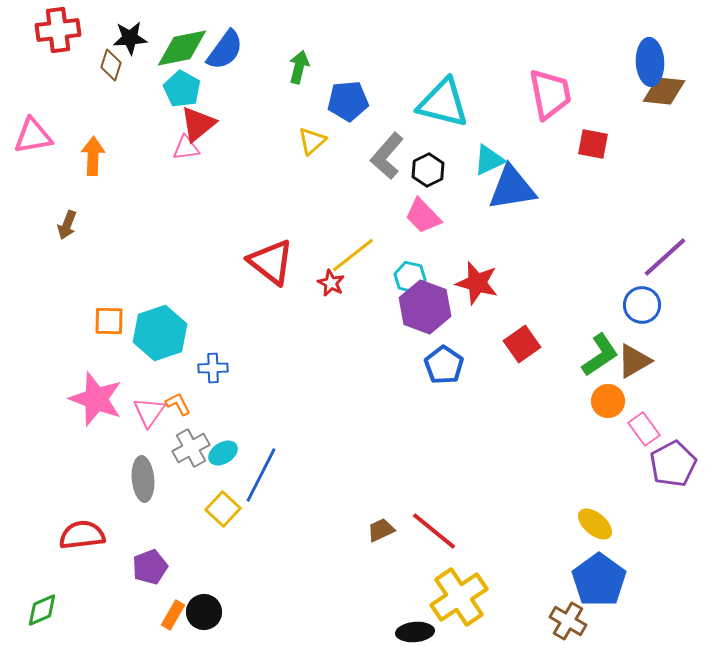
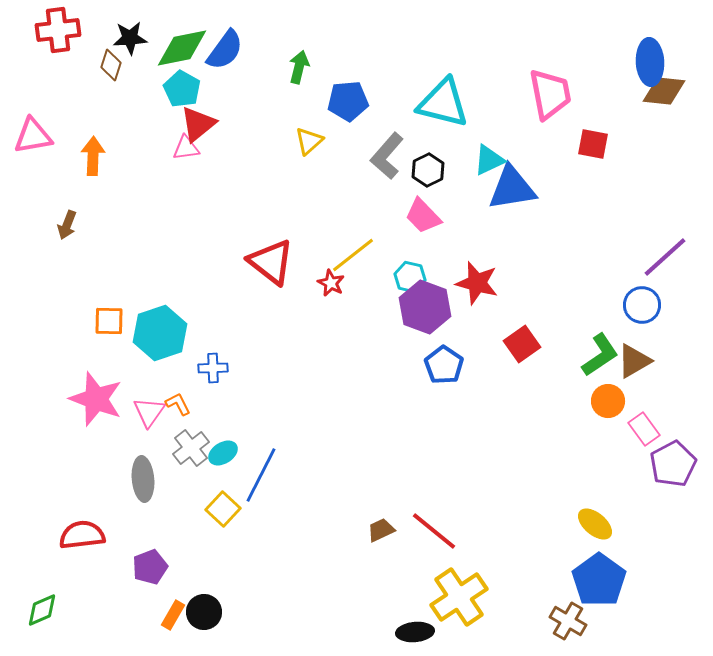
yellow triangle at (312, 141): moved 3 px left
gray cross at (191, 448): rotated 9 degrees counterclockwise
